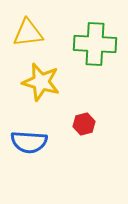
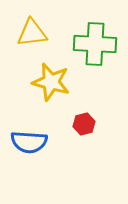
yellow triangle: moved 4 px right
yellow star: moved 10 px right
